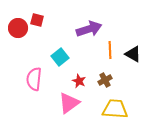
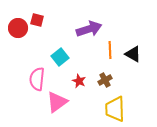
pink semicircle: moved 3 px right
pink triangle: moved 12 px left, 1 px up
yellow trapezoid: rotated 96 degrees counterclockwise
